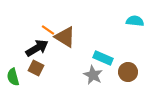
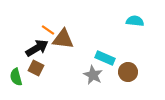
brown triangle: moved 2 px left, 2 px down; rotated 25 degrees counterclockwise
cyan rectangle: moved 2 px right
green semicircle: moved 3 px right
